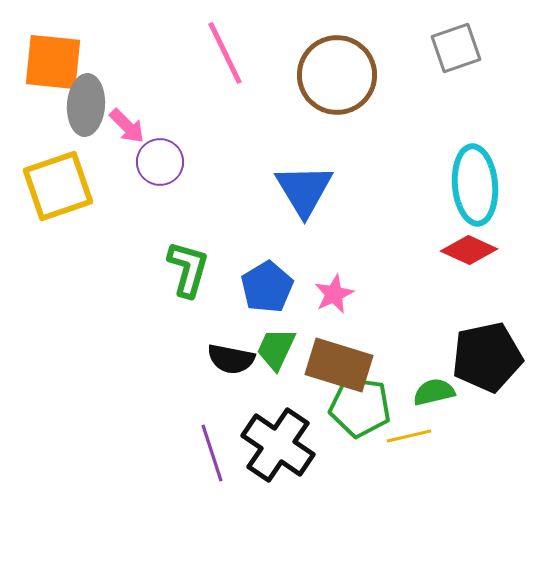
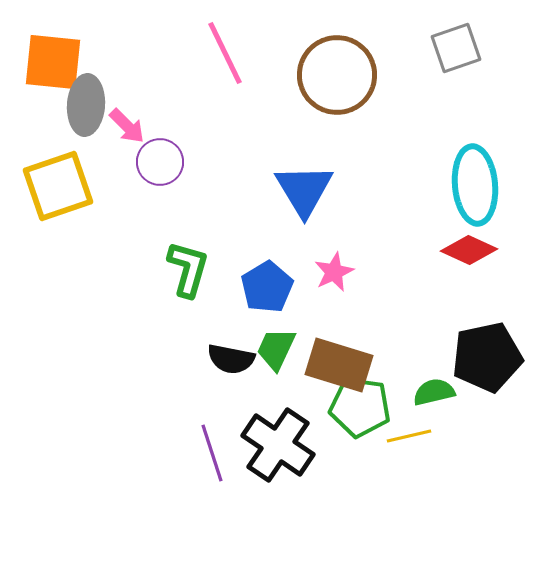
pink star: moved 22 px up
